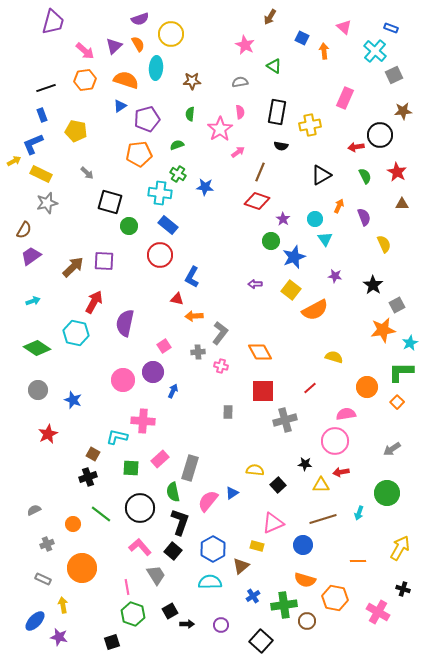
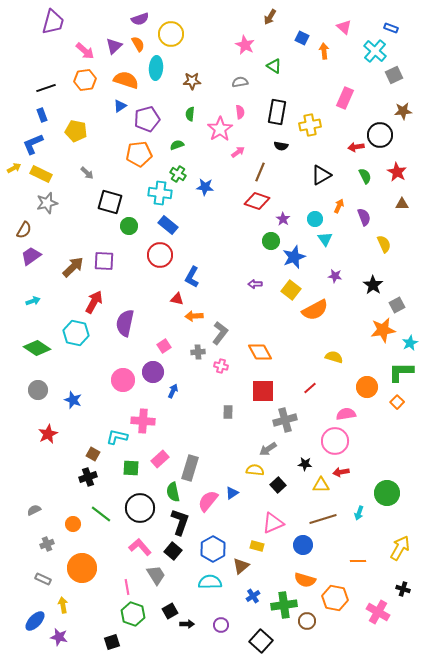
yellow arrow at (14, 161): moved 7 px down
gray arrow at (392, 449): moved 124 px left
